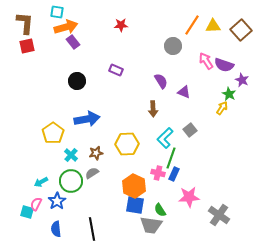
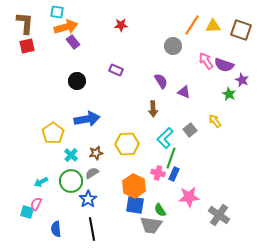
brown square at (241, 30): rotated 30 degrees counterclockwise
yellow arrow at (222, 108): moved 7 px left, 13 px down; rotated 72 degrees counterclockwise
blue star at (57, 201): moved 31 px right, 2 px up
